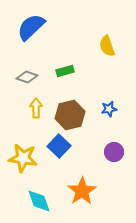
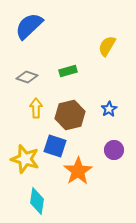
blue semicircle: moved 2 px left, 1 px up
yellow semicircle: rotated 50 degrees clockwise
green rectangle: moved 3 px right
blue star: rotated 21 degrees counterclockwise
blue square: moved 4 px left; rotated 25 degrees counterclockwise
purple circle: moved 2 px up
yellow star: moved 2 px right, 1 px down; rotated 8 degrees clockwise
orange star: moved 4 px left, 20 px up
cyan diamond: moved 2 px left; rotated 28 degrees clockwise
